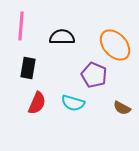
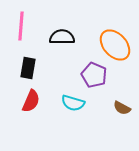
red semicircle: moved 6 px left, 2 px up
